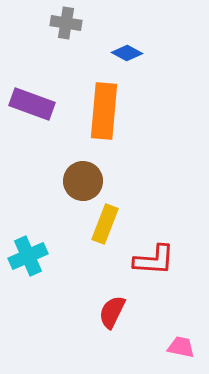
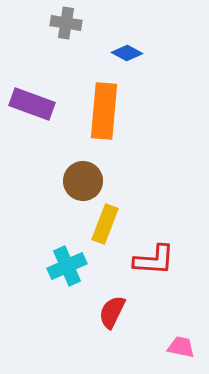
cyan cross: moved 39 px right, 10 px down
